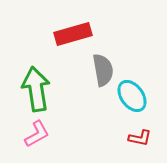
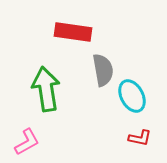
red rectangle: moved 2 px up; rotated 24 degrees clockwise
green arrow: moved 10 px right
cyan ellipse: rotated 8 degrees clockwise
pink L-shape: moved 10 px left, 8 px down
